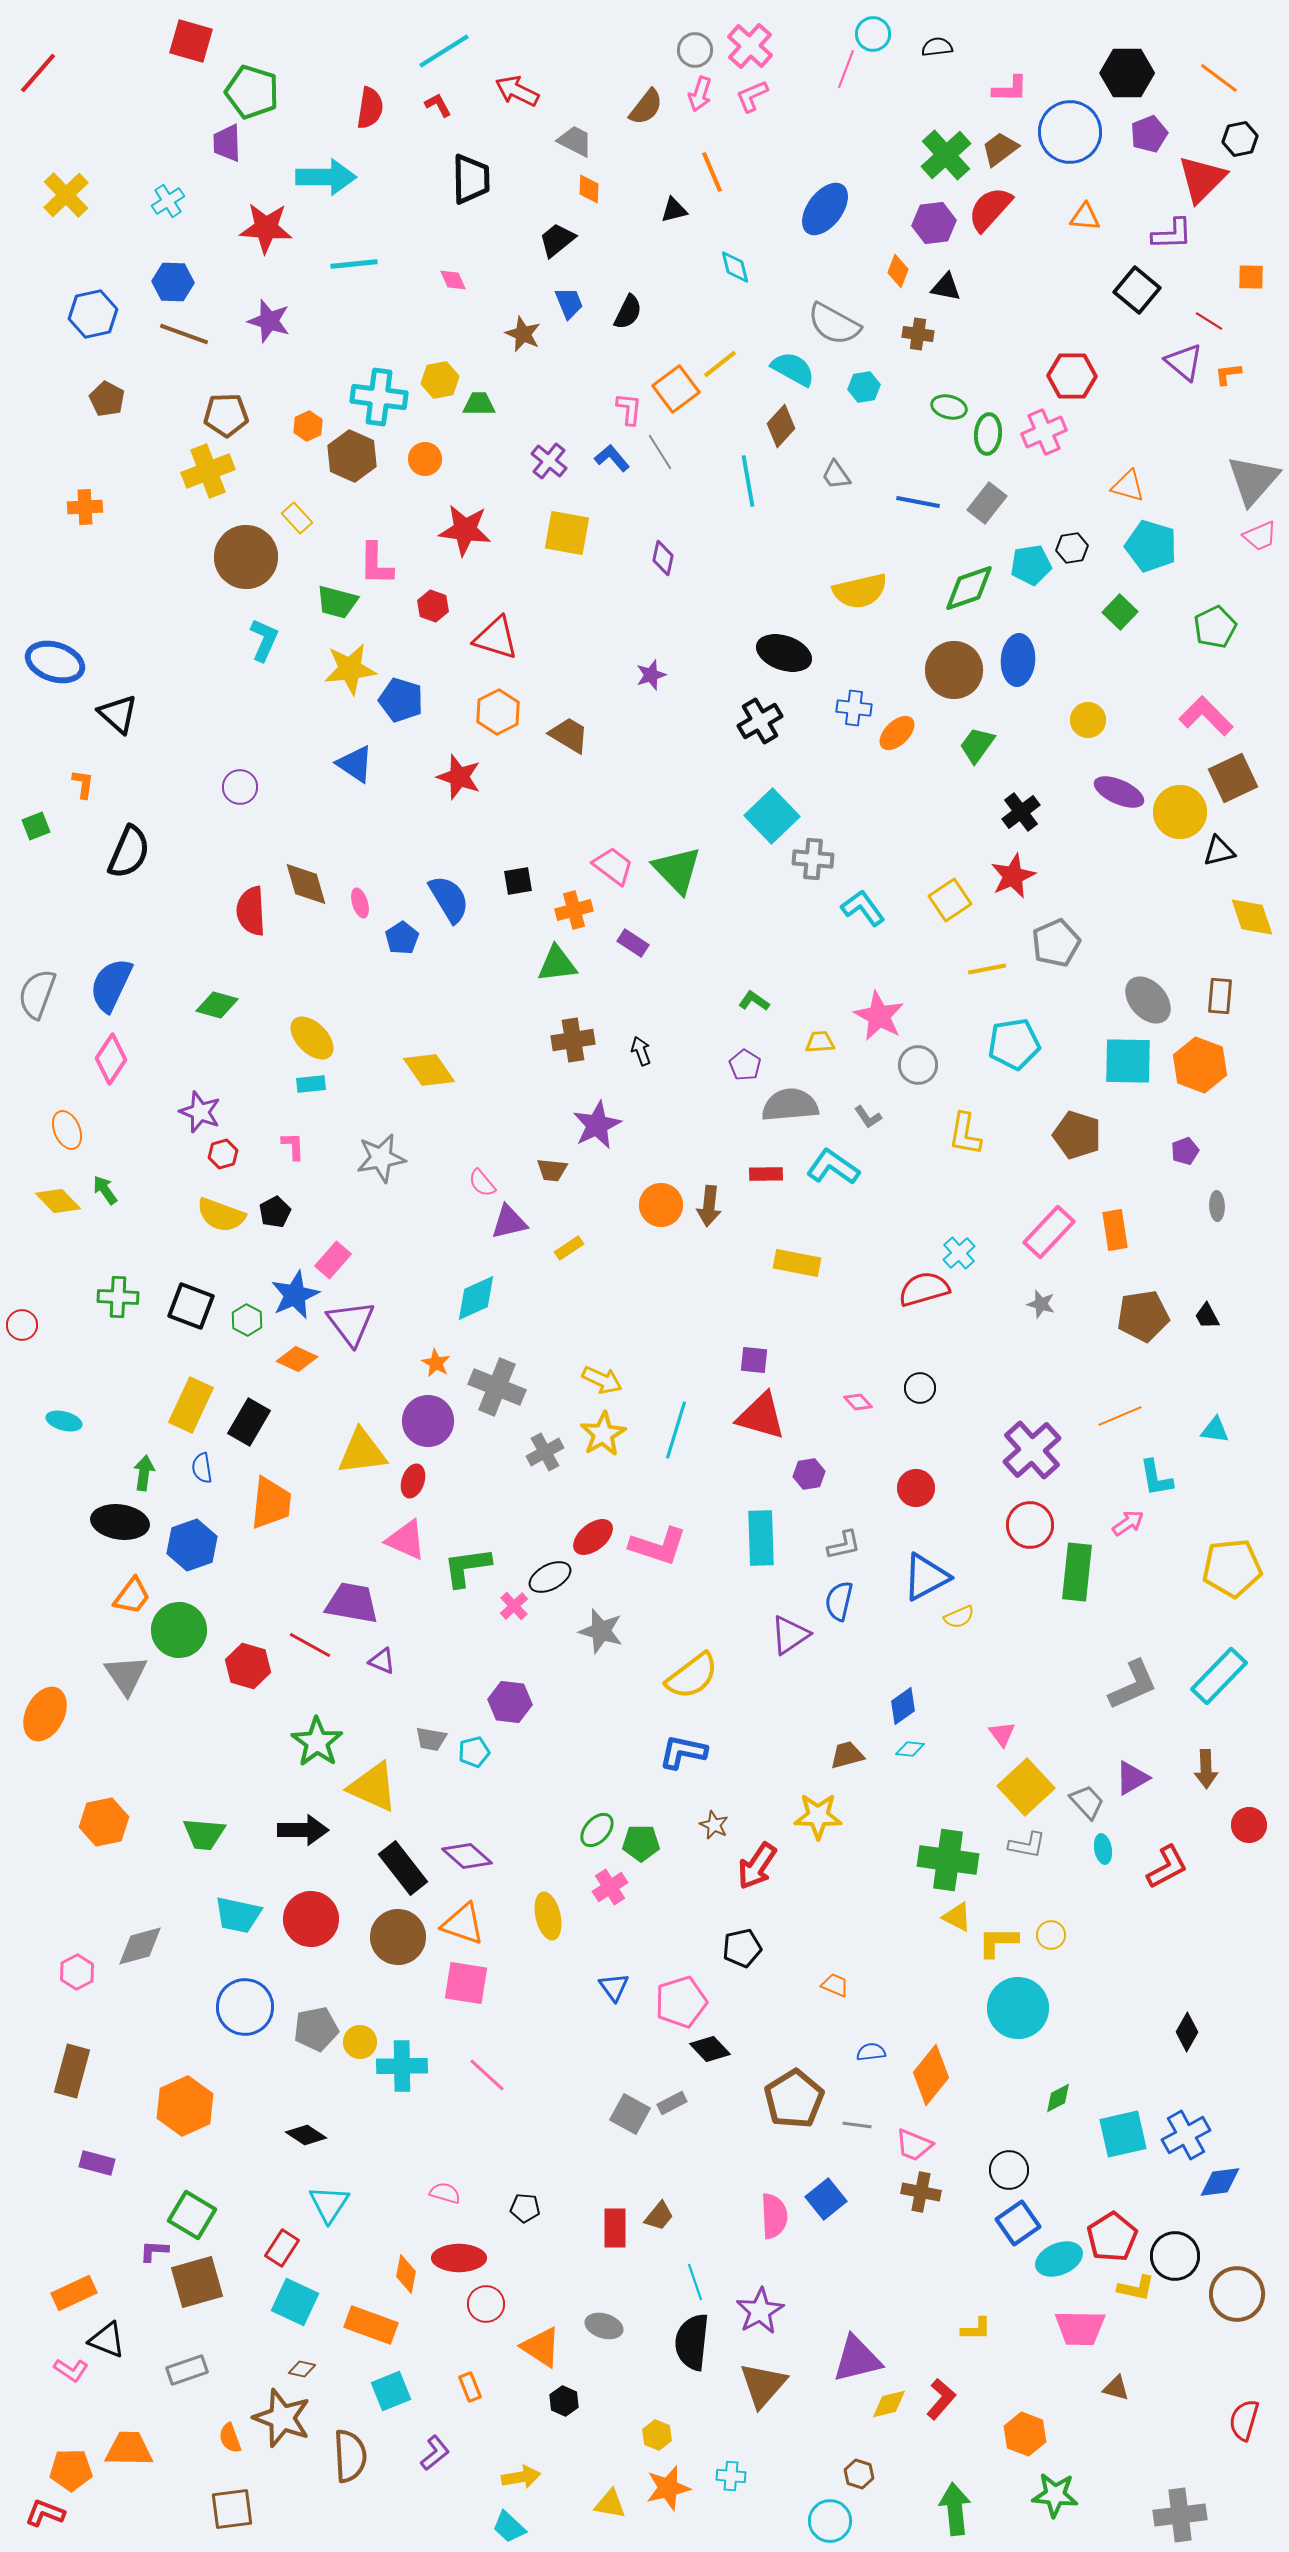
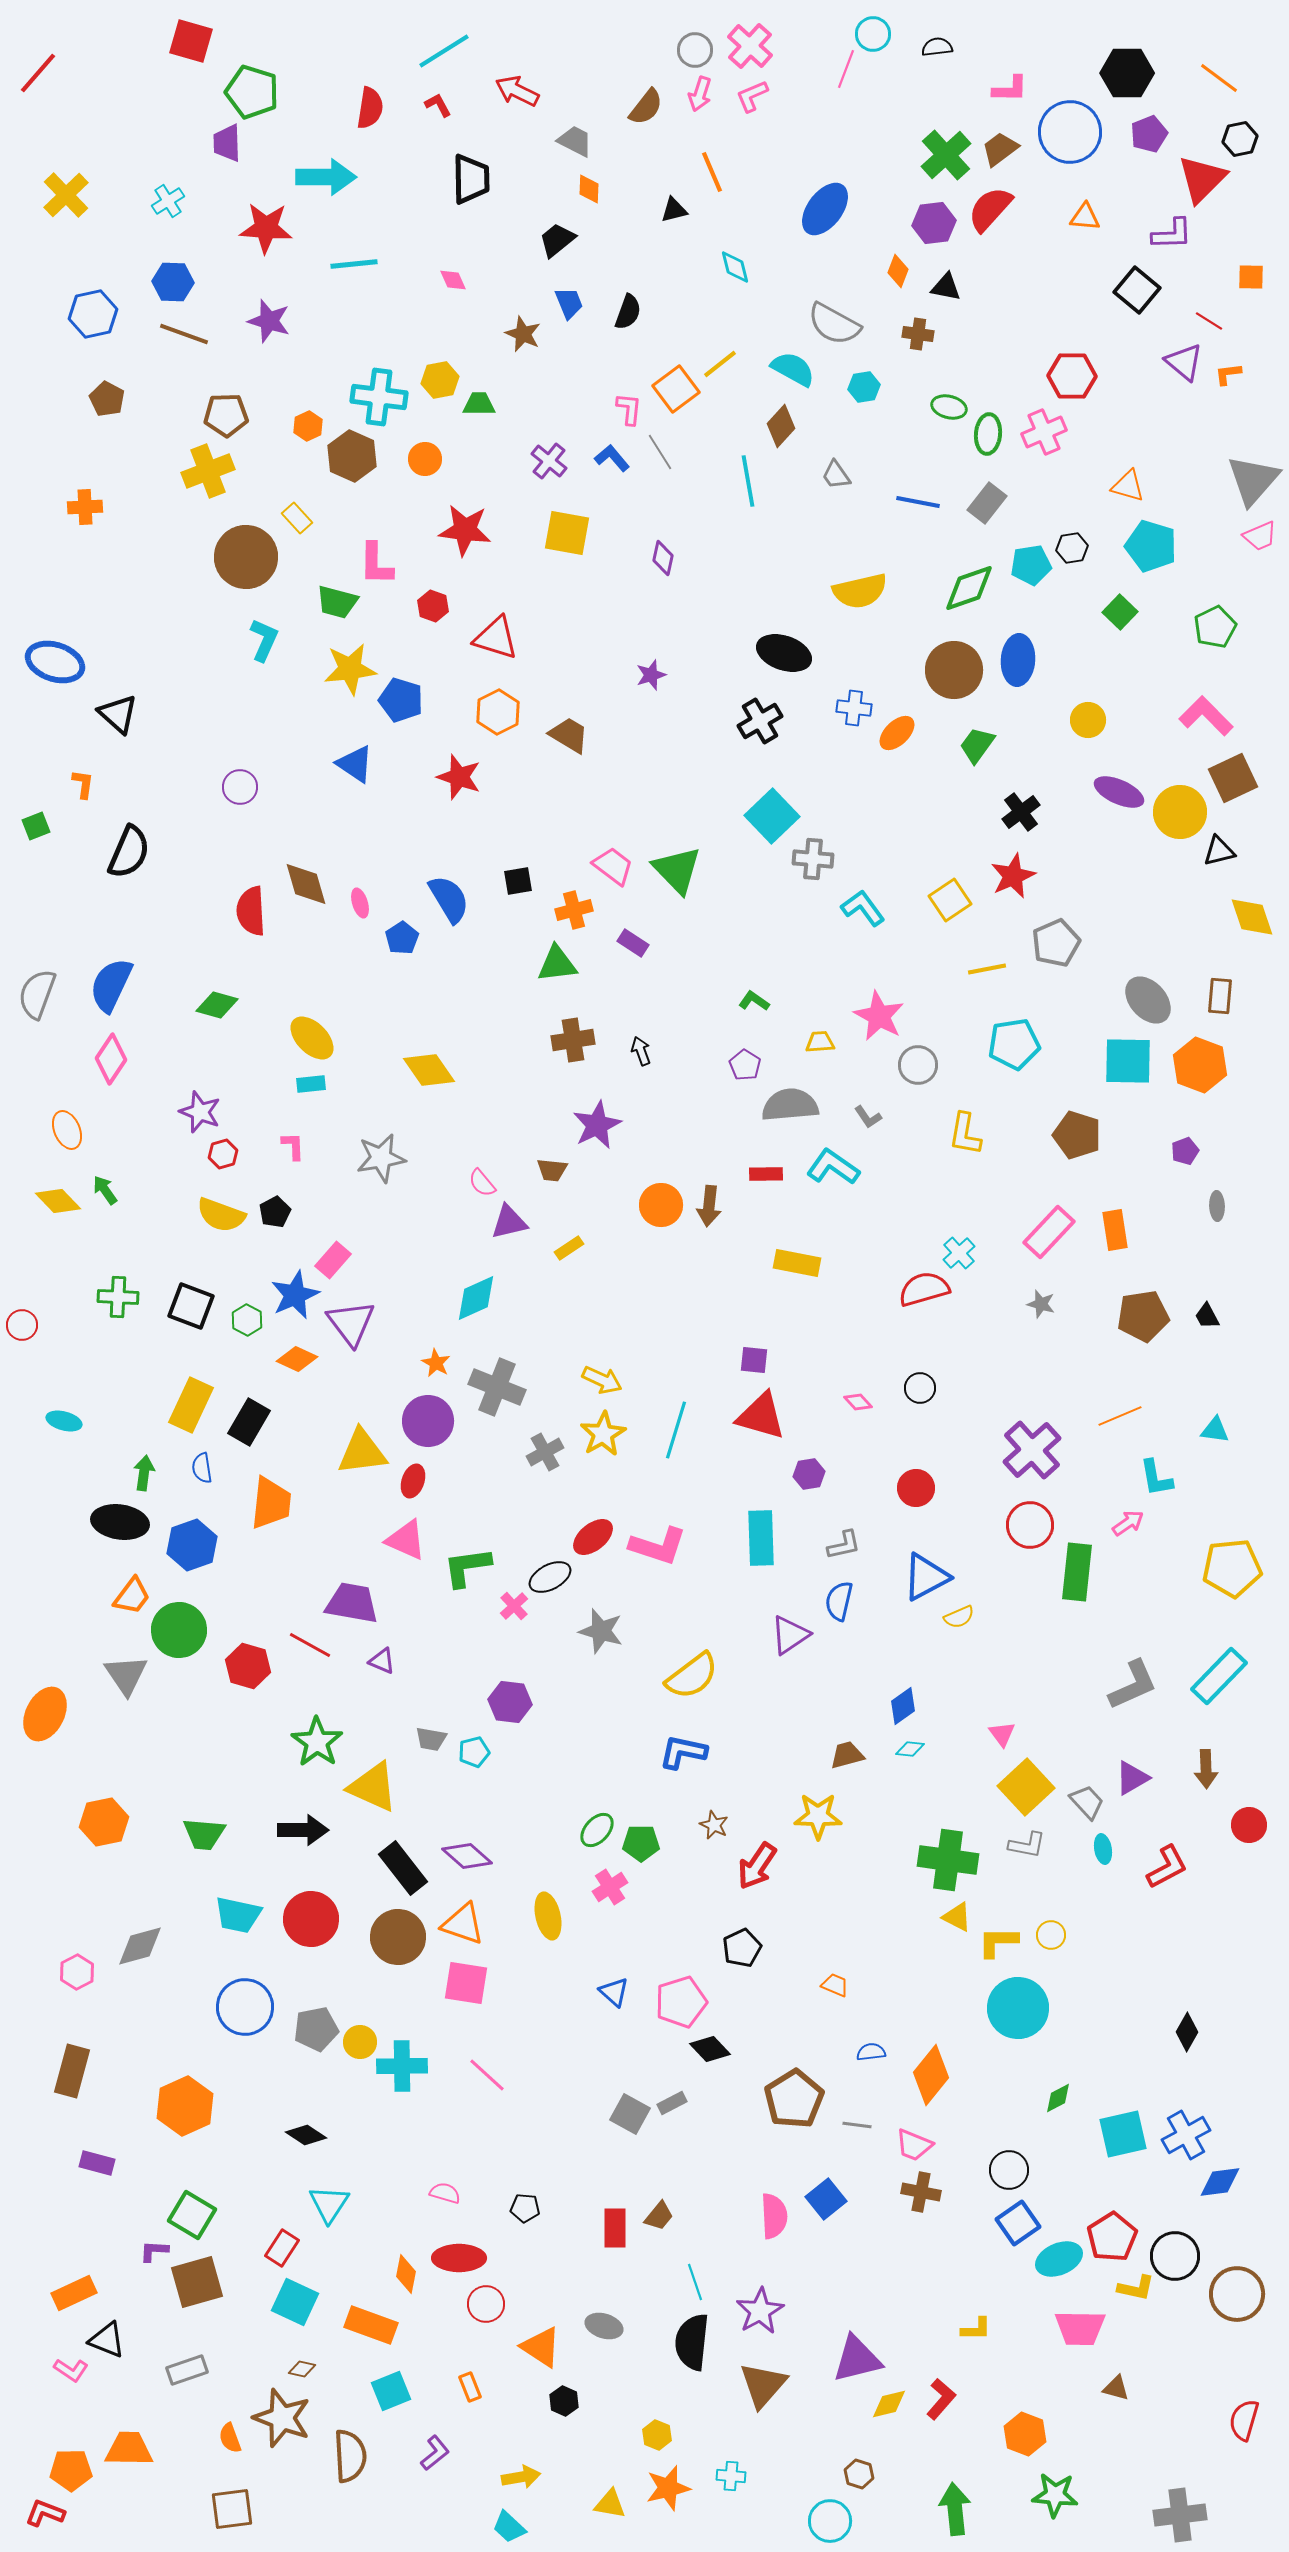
black semicircle at (628, 312): rotated 6 degrees counterclockwise
black pentagon at (742, 1948): rotated 12 degrees counterclockwise
blue triangle at (614, 1987): moved 5 px down; rotated 12 degrees counterclockwise
